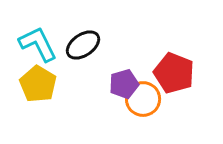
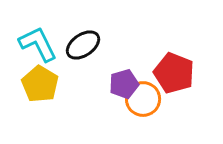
yellow pentagon: moved 2 px right
